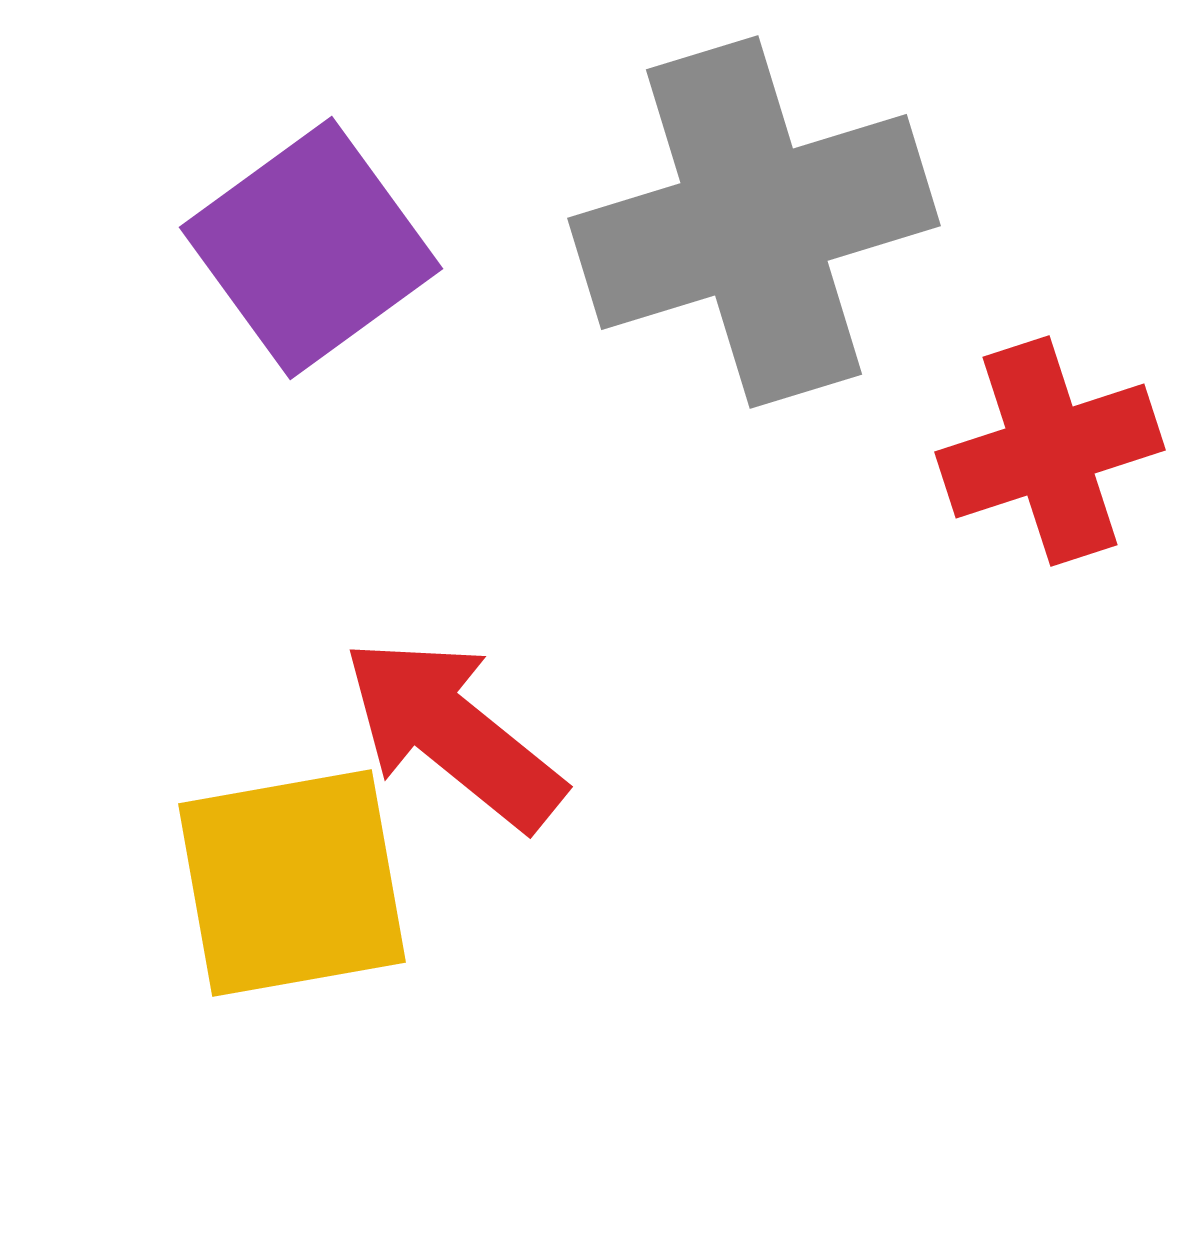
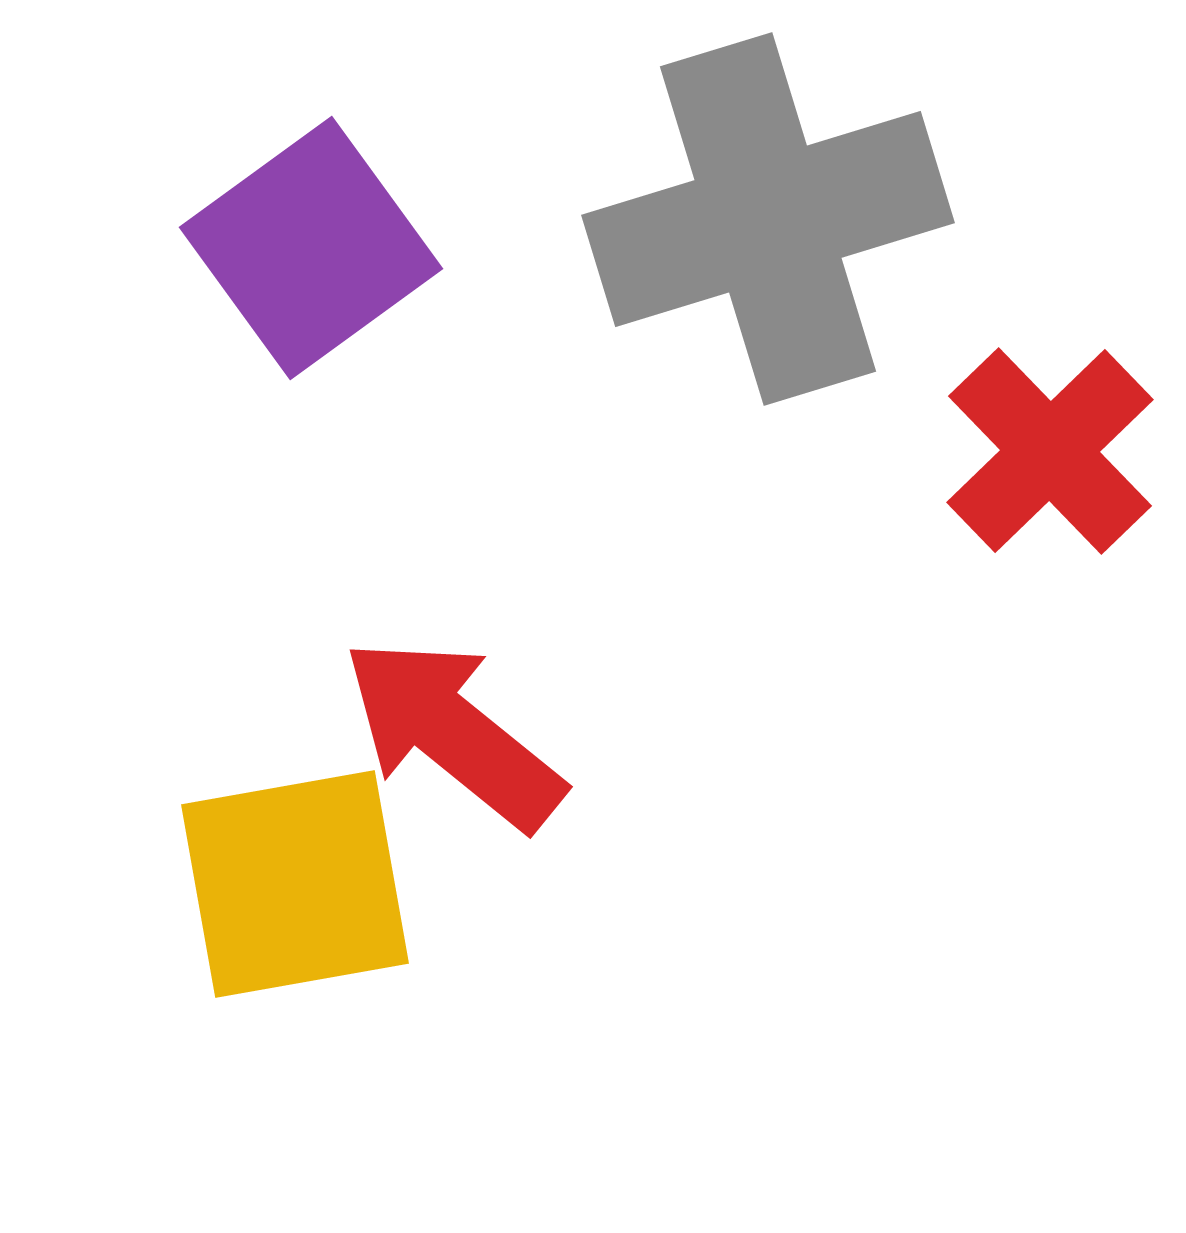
gray cross: moved 14 px right, 3 px up
red cross: rotated 26 degrees counterclockwise
yellow square: moved 3 px right, 1 px down
